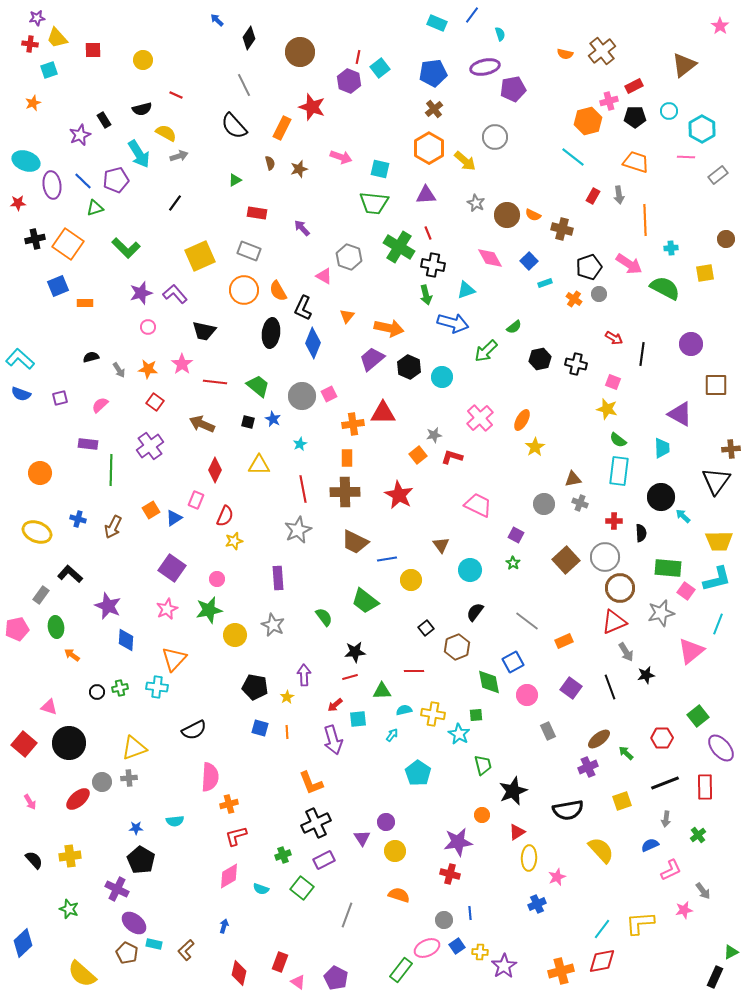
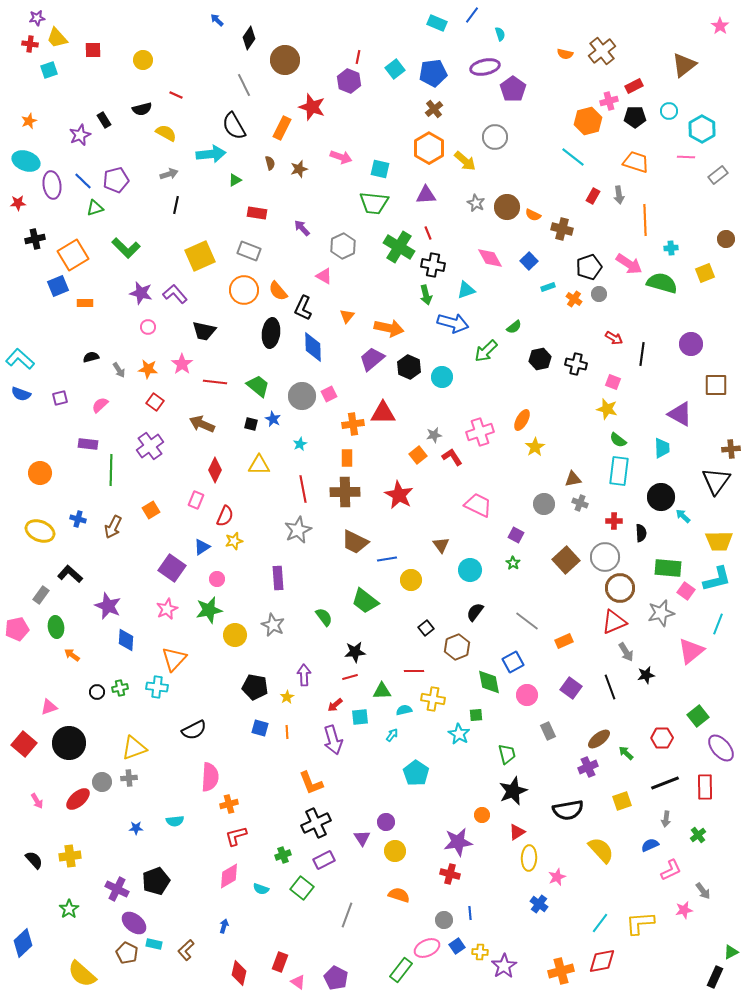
brown circle at (300, 52): moved 15 px left, 8 px down
cyan square at (380, 68): moved 15 px right, 1 px down
purple pentagon at (513, 89): rotated 25 degrees counterclockwise
orange star at (33, 103): moved 4 px left, 18 px down
black semicircle at (234, 126): rotated 12 degrees clockwise
cyan arrow at (139, 154): moved 72 px right; rotated 64 degrees counterclockwise
gray arrow at (179, 156): moved 10 px left, 18 px down
black line at (175, 203): moved 1 px right, 2 px down; rotated 24 degrees counterclockwise
brown circle at (507, 215): moved 8 px up
orange square at (68, 244): moved 5 px right, 11 px down; rotated 24 degrees clockwise
gray hexagon at (349, 257): moved 6 px left, 11 px up; rotated 15 degrees clockwise
yellow square at (705, 273): rotated 12 degrees counterclockwise
cyan rectangle at (545, 283): moved 3 px right, 4 px down
green semicircle at (665, 288): moved 3 px left, 5 px up; rotated 12 degrees counterclockwise
orange semicircle at (278, 291): rotated 10 degrees counterclockwise
purple star at (141, 293): rotated 30 degrees clockwise
blue diamond at (313, 343): moved 4 px down; rotated 24 degrees counterclockwise
pink cross at (480, 418): moved 14 px down; rotated 24 degrees clockwise
black square at (248, 422): moved 3 px right, 2 px down
red L-shape at (452, 457): rotated 40 degrees clockwise
blue triangle at (174, 518): moved 28 px right, 29 px down
yellow ellipse at (37, 532): moved 3 px right, 1 px up
pink triangle at (49, 707): rotated 36 degrees counterclockwise
yellow cross at (433, 714): moved 15 px up
cyan square at (358, 719): moved 2 px right, 2 px up
green trapezoid at (483, 765): moved 24 px right, 11 px up
cyan pentagon at (418, 773): moved 2 px left
pink arrow at (30, 802): moved 7 px right, 1 px up
black pentagon at (141, 860): moved 15 px right, 21 px down; rotated 20 degrees clockwise
blue cross at (537, 904): moved 2 px right; rotated 30 degrees counterclockwise
green star at (69, 909): rotated 18 degrees clockwise
cyan line at (602, 929): moved 2 px left, 6 px up
